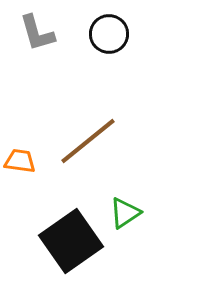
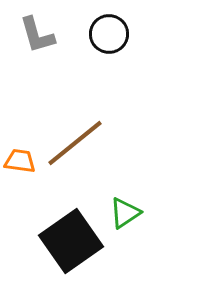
gray L-shape: moved 2 px down
brown line: moved 13 px left, 2 px down
